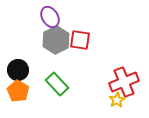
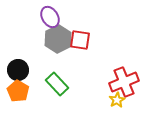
gray hexagon: moved 2 px right, 1 px up
